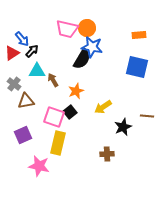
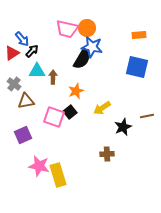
brown arrow: moved 3 px up; rotated 32 degrees clockwise
yellow arrow: moved 1 px left, 1 px down
brown line: rotated 16 degrees counterclockwise
yellow rectangle: moved 32 px down; rotated 30 degrees counterclockwise
